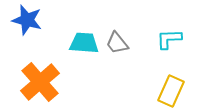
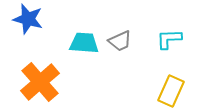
blue star: moved 1 px right, 1 px up
gray trapezoid: moved 3 px right, 2 px up; rotated 75 degrees counterclockwise
